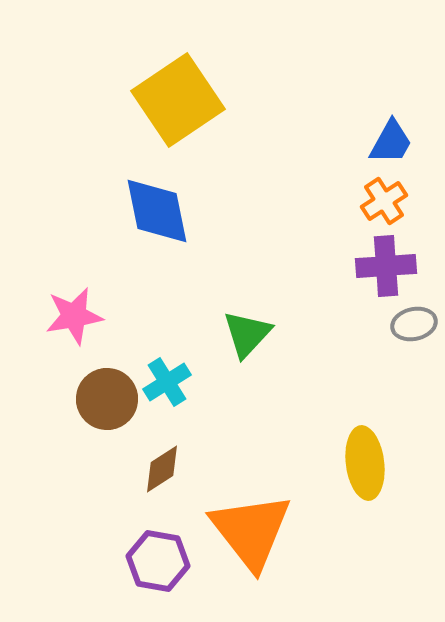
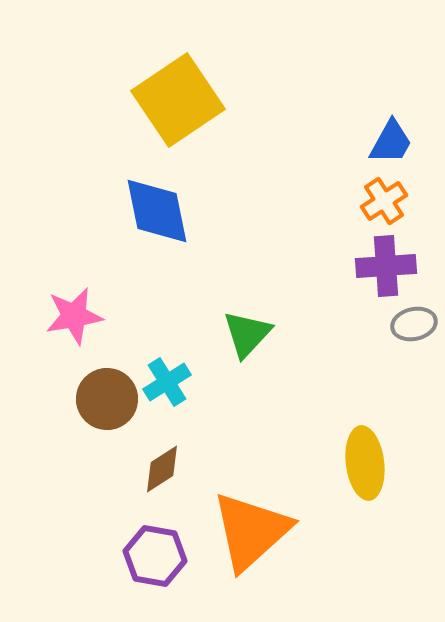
orange triangle: rotated 26 degrees clockwise
purple hexagon: moved 3 px left, 5 px up
